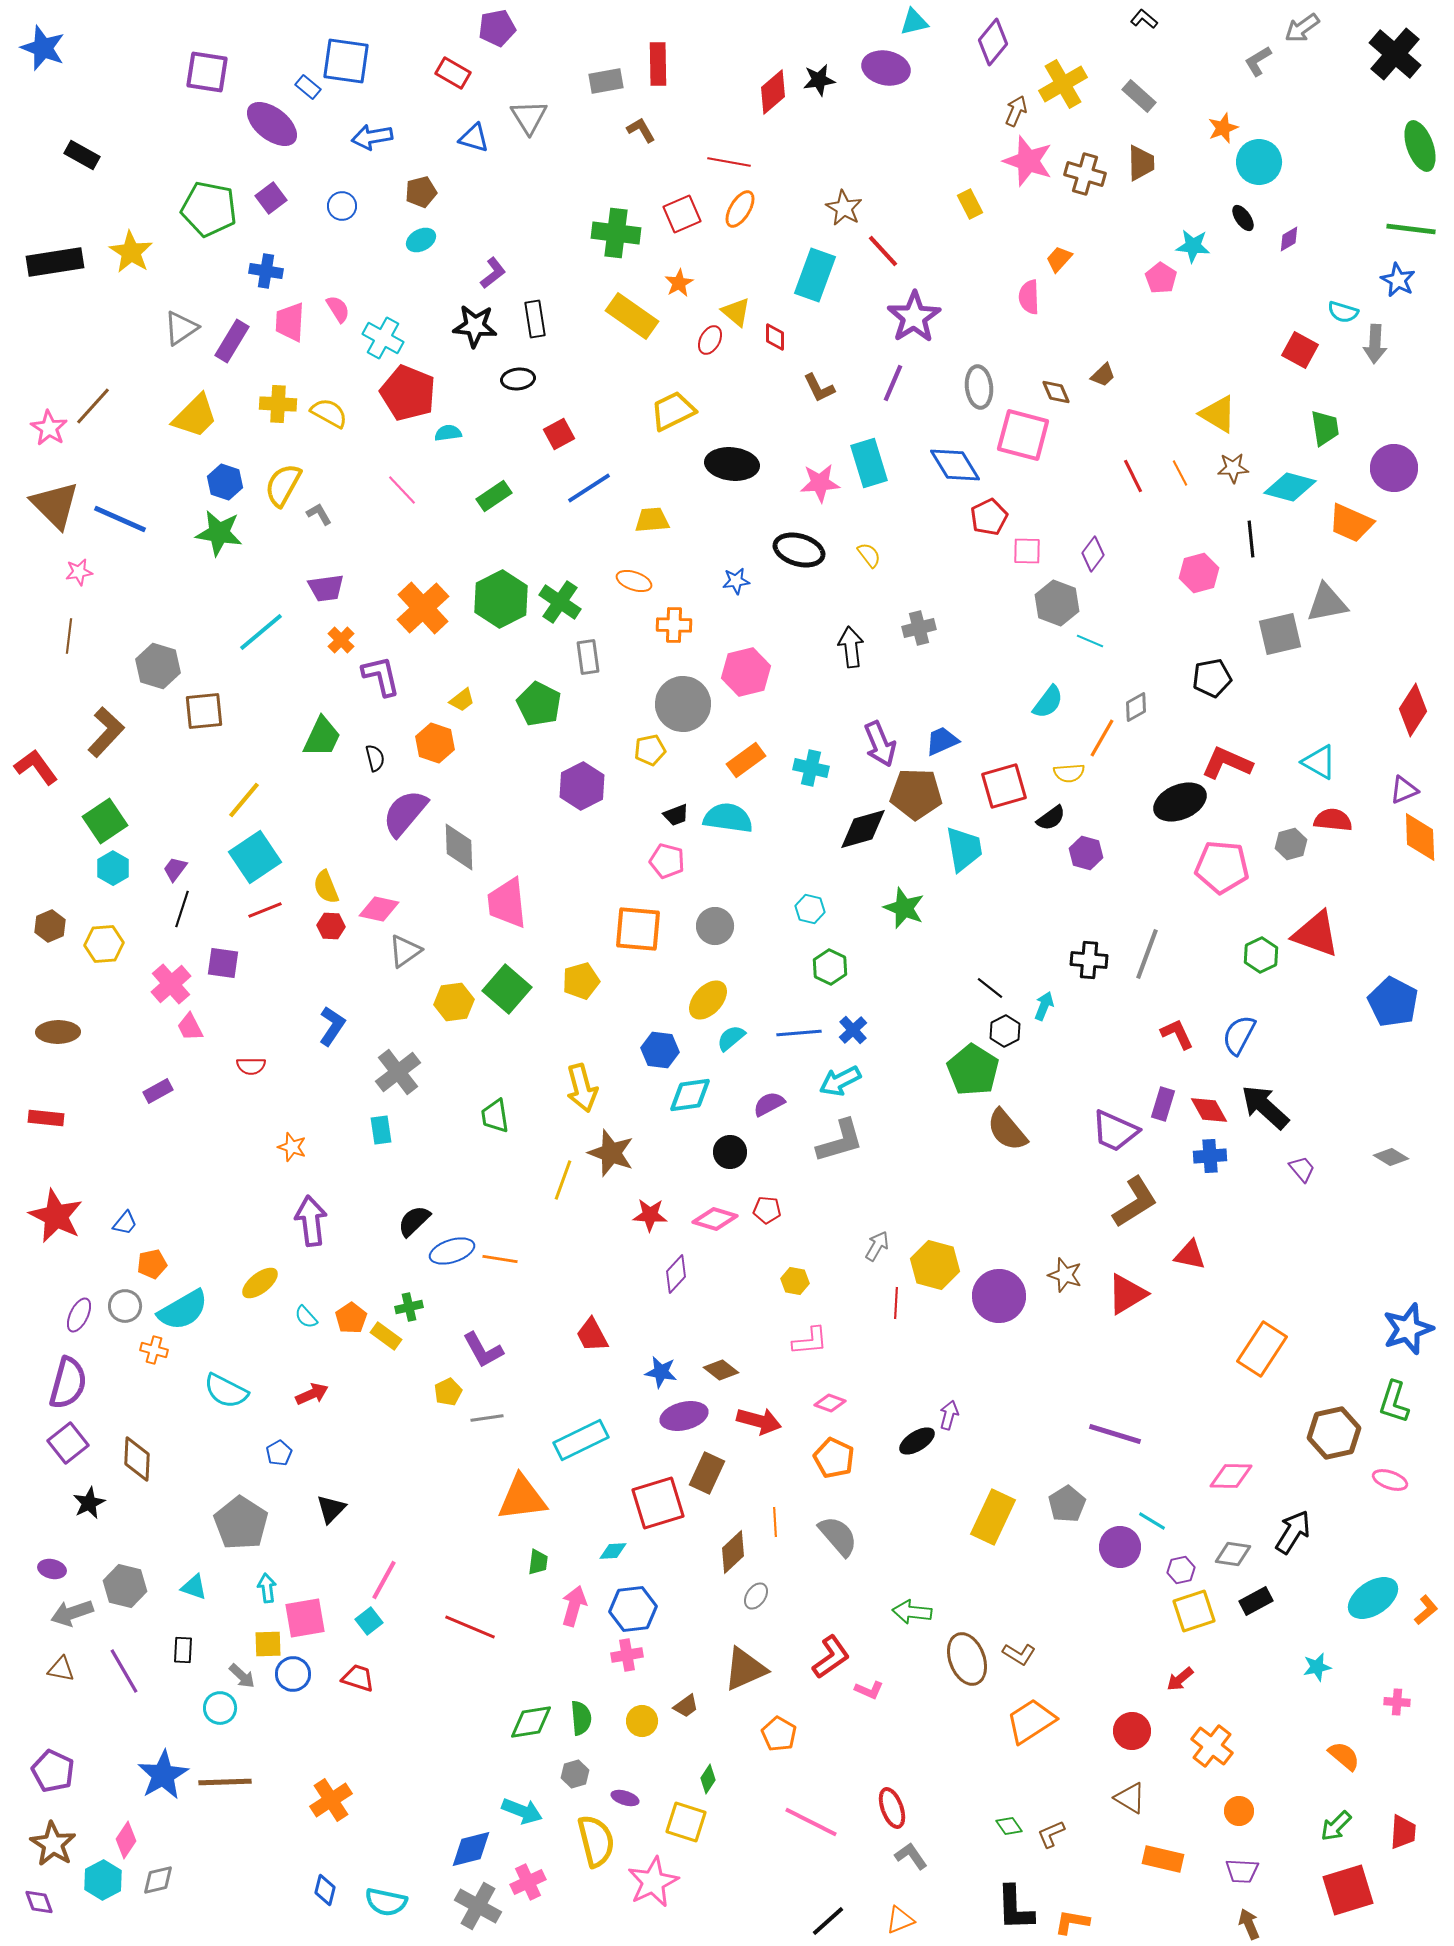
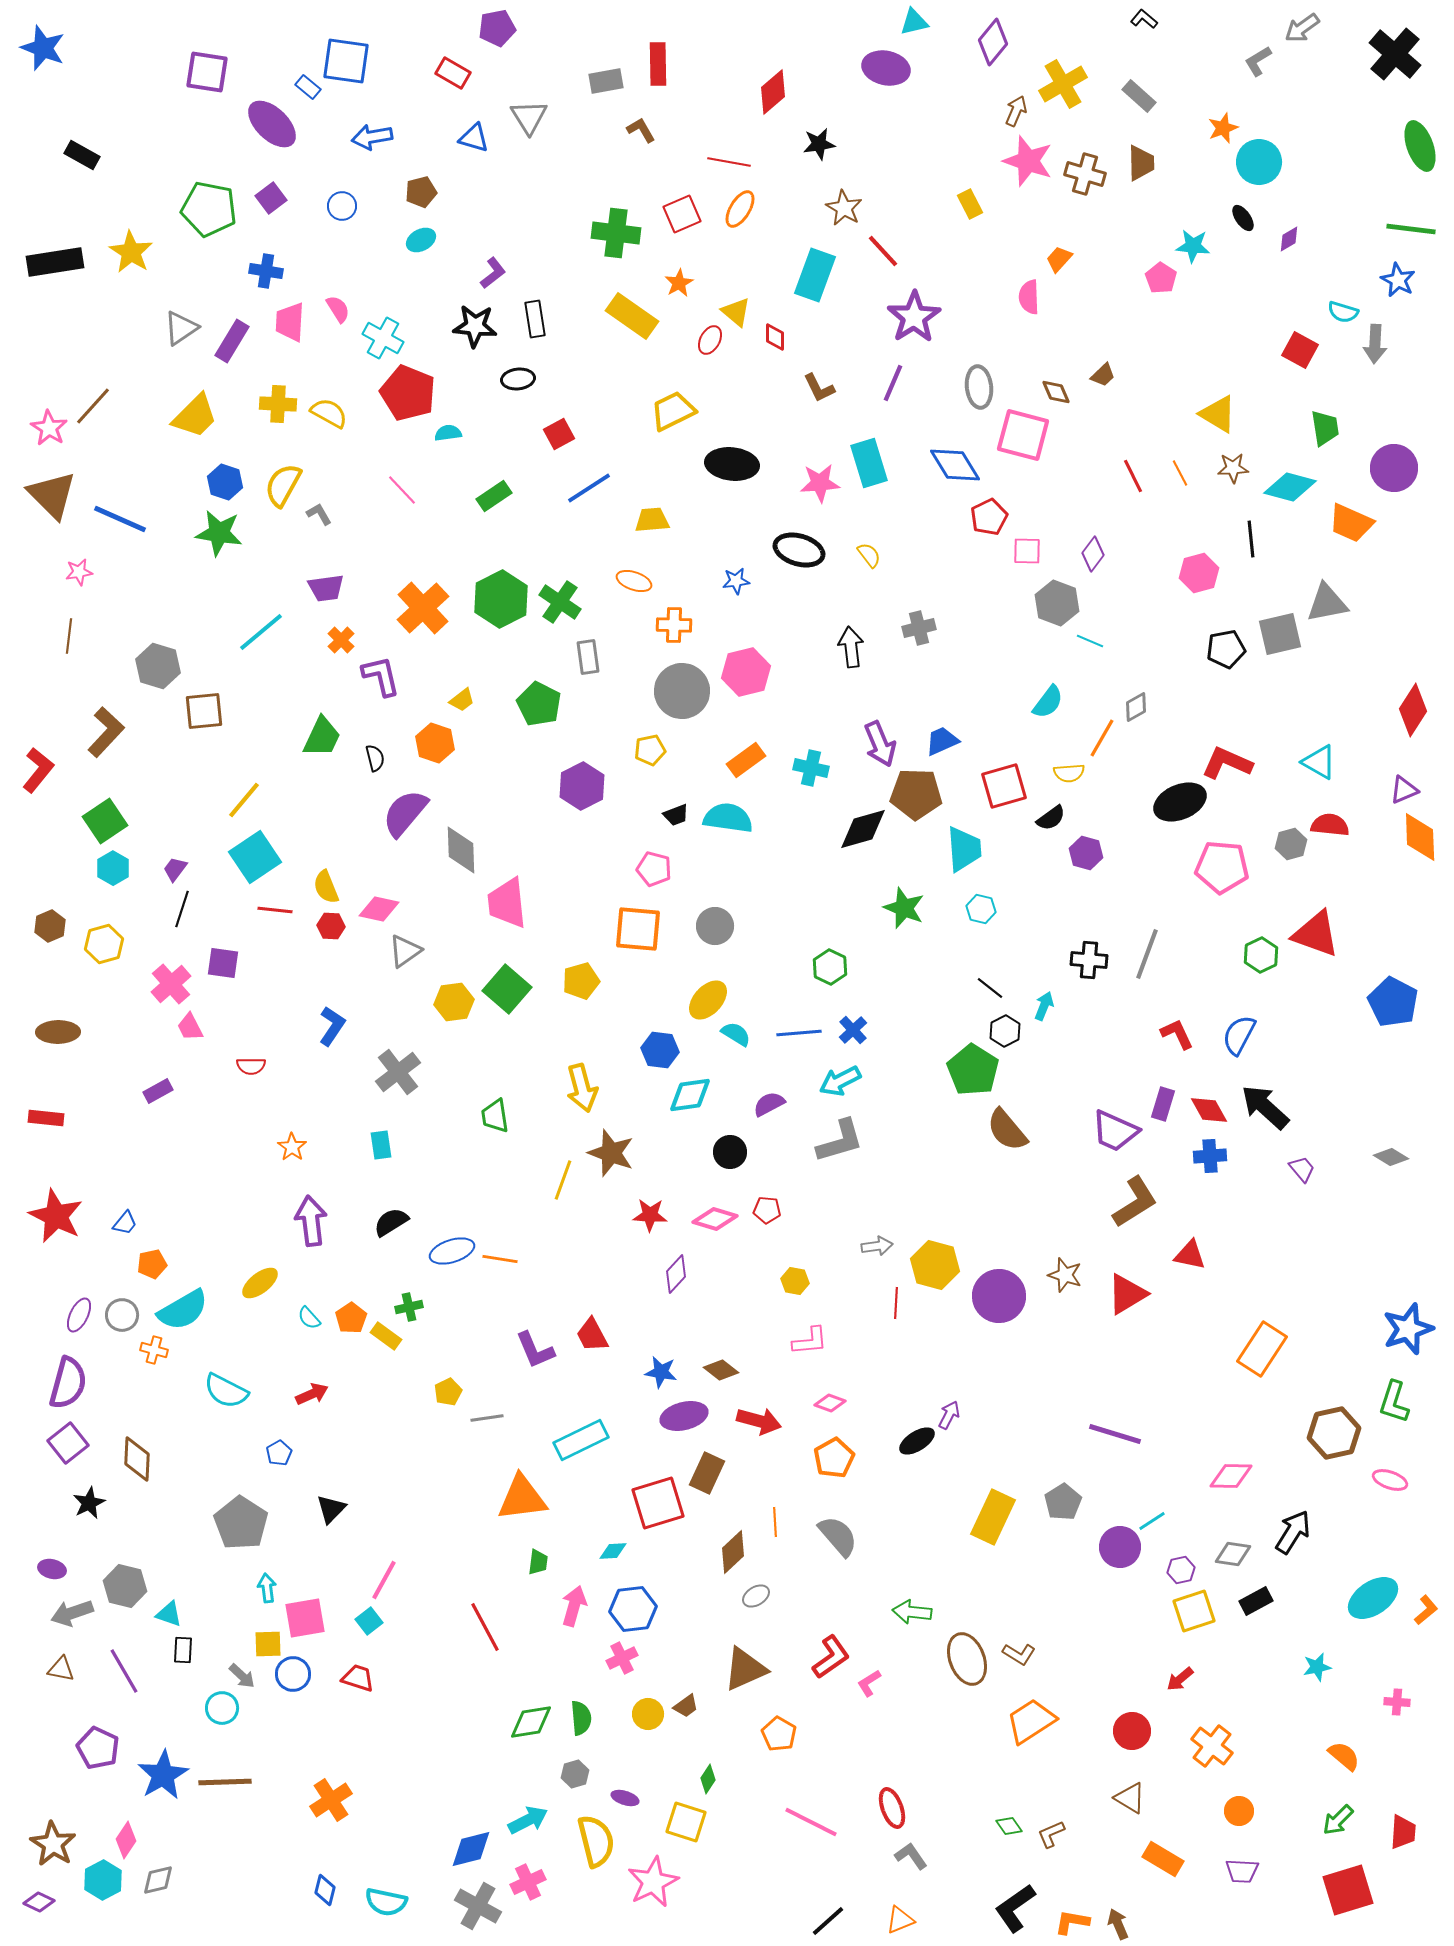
black star at (819, 80): moved 64 px down
purple ellipse at (272, 124): rotated 6 degrees clockwise
brown triangle at (55, 505): moved 3 px left, 10 px up
black pentagon at (1212, 678): moved 14 px right, 29 px up
gray circle at (683, 704): moved 1 px left, 13 px up
red L-shape at (36, 767): moved 2 px right, 3 px down; rotated 75 degrees clockwise
red semicircle at (1333, 820): moved 3 px left, 5 px down
gray diamond at (459, 847): moved 2 px right, 3 px down
cyan trapezoid at (964, 849): rotated 6 degrees clockwise
pink pentagon at (667, 861): moved 13 px left, 8 px down
cyan hexagon at (810, 909): moved 171 px right
red line at (265, 910): moved 10 px right; rotated 28 degrees clockwise
yellow hexagon at (104, 944): rotated 12 degrees counterclockwise
cyan semicircle at (731, 1038): moved 5 px right, 4 px up; rotated 72 degrees clockwise
cyan rectangle at (381, 1130): moved 15 px down
orange star at (292, 1147): rotated 16 degrees clockwise
black semicircle at (414, 1221): moved 23 px left, 1 px down; rotated 12 degrees clockwise
gray arrow at (877, 1246): rotated 52 degrees clockwise
gray circle at (125, 1306): moved 3 px left, 9 px down
cyan semicircle at (306, 1317): moved 3 px right, 1 px down
purple L-shape at (483, 1350): moved 52 px right; rotated 6 degrees clockwise
purple arrow at (949, 1415): rotated 12 degrees clockwise
orange pentagon at (834, 1458): rotated 18 degrees clockwise
gray pentagon at (1067, 1504): moved 4 px left, 2 px up
cyan line at (1152, 1521): rotated 64 degrees counterclockwise
cyan triangle at (194, 1587): moved 25 px left, 27 px down
gray ellipse at (756, 1596): rotated 24 degrees clockwise
red line at (470, 1627): moved 15 px right; rotated 39 degrees clockwise
pink cross at (627, 1655): moved 5 px left, 3 px down; rotated 16 degrees counterclockwise
pink L-shape at (869, 1690): moved 7 px up; rotated 124 degrees clockwise
cyan circle at (220, 1708): moved 2 px right
yellow circle at (642, 1721): moved 6 px right, 7 px up
purple pentagon at (53, 1771): moved 45 px right, 23 px up
cyan arrow at (522, 1811): moved 6 px right, 9 px down; rotated 48 degrees counterclockwise
green arrow at (1336, 1826): moved 2 px right, 6 px up
orange rectangle at (1163, 1859): rotated 18 degrees clockwise
purple diamond at (39, 1902): rotated 44 degrees counterclockwise
black L-shape at (1015, 1908): rotated 57 degrees clockwise
brown arrow at (1249, 1924): moved 131 px left
